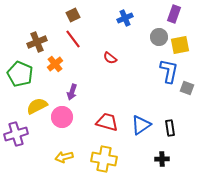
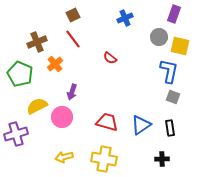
yellow square: moved 1 px down; rotated 24 degrees clockwise
gray square: moved 14 px left, 9 px down
